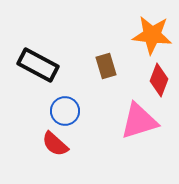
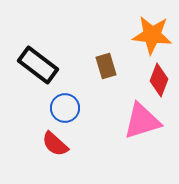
black rectangle: rotated 9 degrees clockwise
blue circle: moved 3 px up
pink triangle: moved 3 px right
